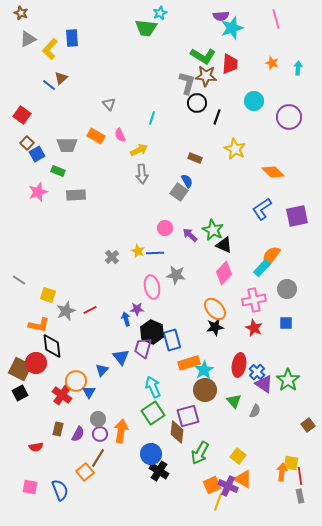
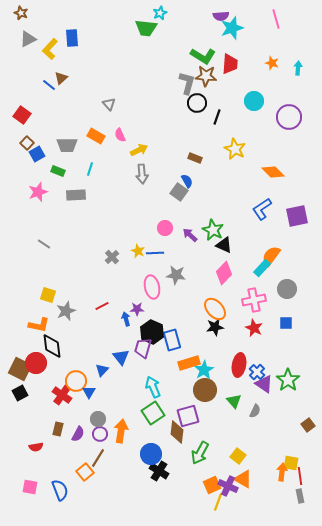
cyan line at (152, 118): moved 62 px left, 51 px down
gray line at (19, 280): moved 25 px right, 36 px up
red line at (90, 310): moved 12 px right, 4 px up
